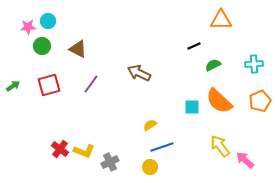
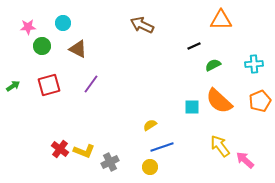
cyan circle: moved 15 px right, 2 px down
brown arrow: moved 3 px right, 48 px up
